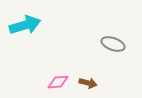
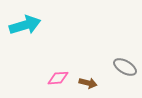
gray ellipse: moved 12 px right, 23 px down; rotated 10 degrees clockwise
pink diamond: moved 4 px up
